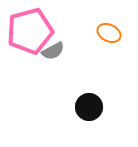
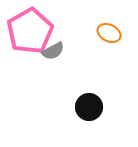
pink pentagon: rotated 15 degrees counterclockwise
